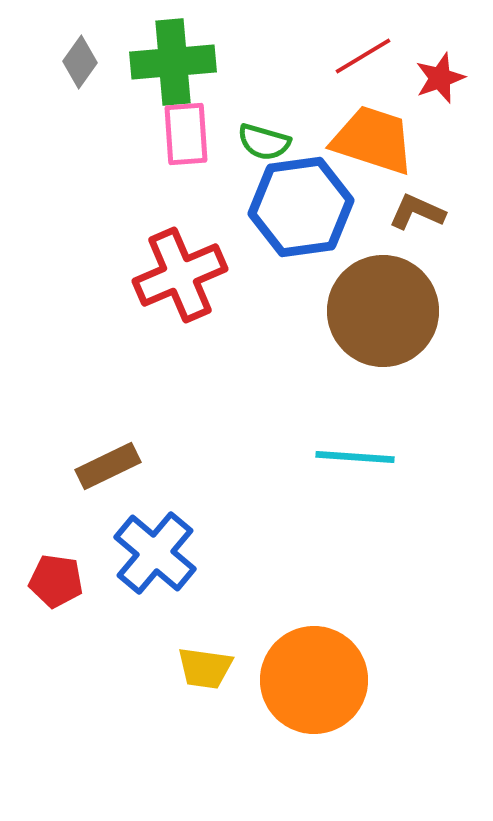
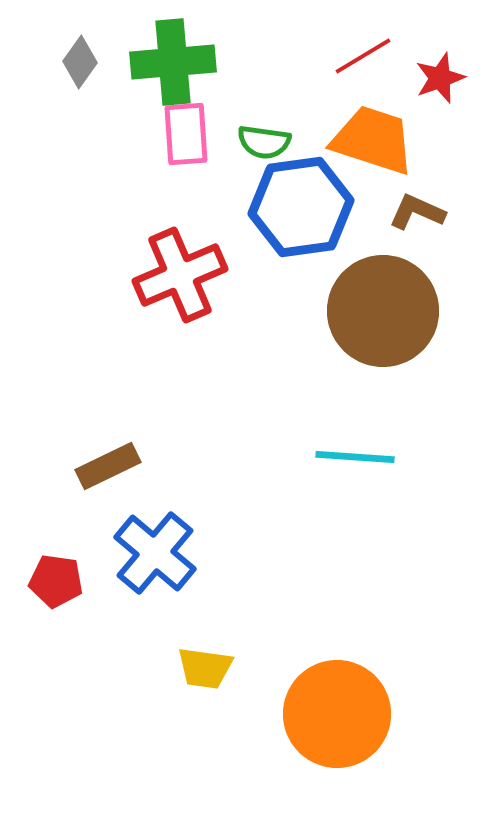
green semicircle: rotated 8 degrees counterclockwise
orange circle: moved 23 px right, 34 px down
